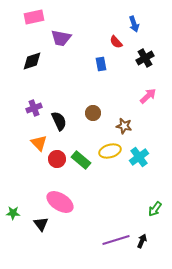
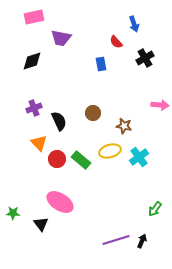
pink arrow: moved 12 px right, 9 px down; rotated 48 degrees clockwise
